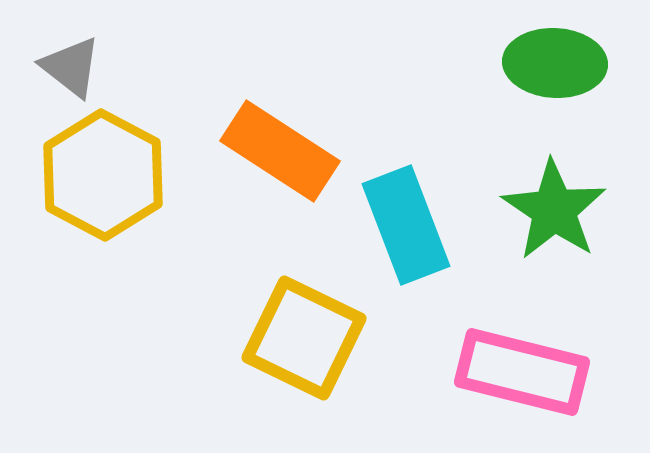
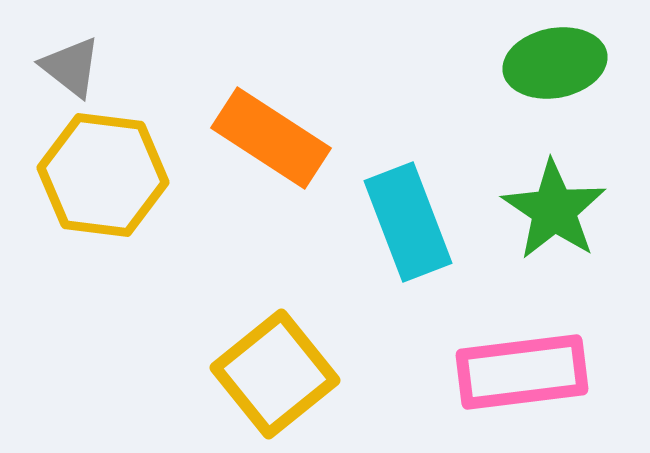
green ellipse: rotated 14 degrees counterclockwise
orange rectangle: moved 9 px left, 13 px up
yellow hexagon: rotated 21 degrees counterclockwise
cyan rectangle: moved 2 px right, 3 px up
yellow square: moved 29 px left, 36 px down; rotated 25 degrees clockwise
pink rectangle: rotated 21 degrees counterclockwise
